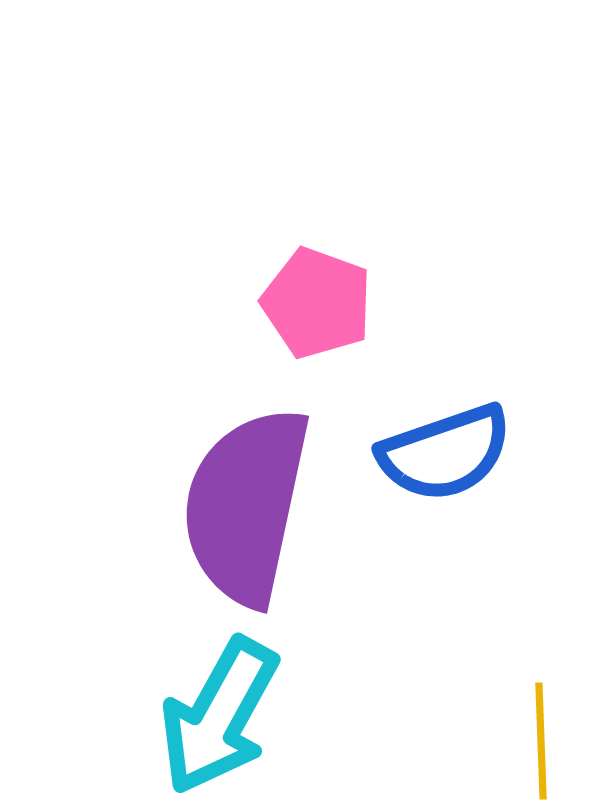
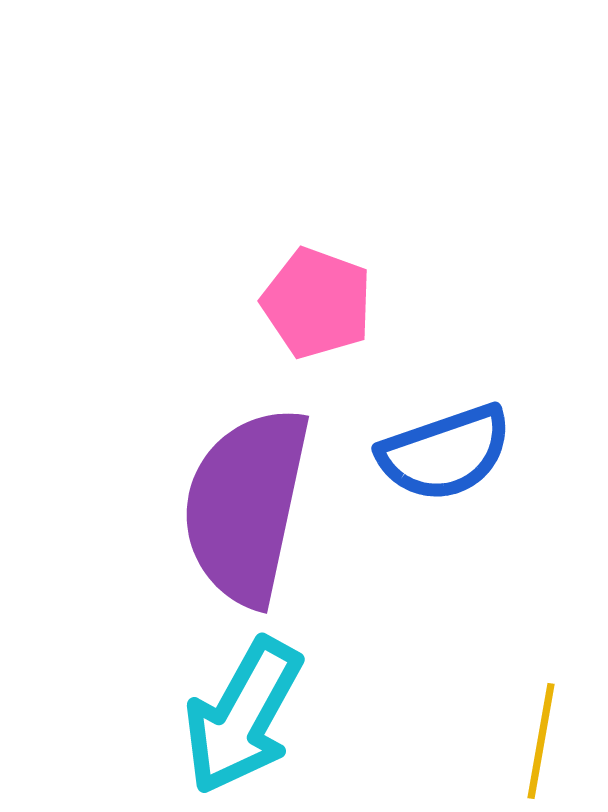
cyan arrow: moved 24 px right
yellow line: rotated 12 degrees clockwise
